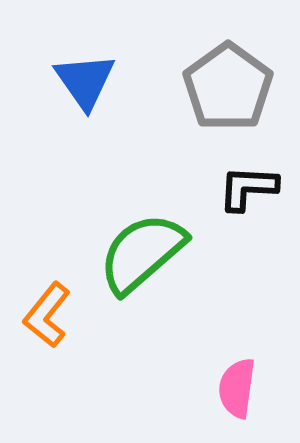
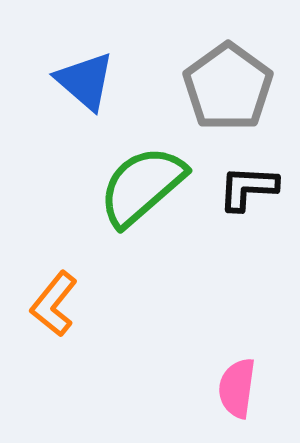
blue triangle: rotated 14 degrees counterclockwise
green semicircle: moved 67 px up
orange L-shape: moved 7 px right, 11 px up
